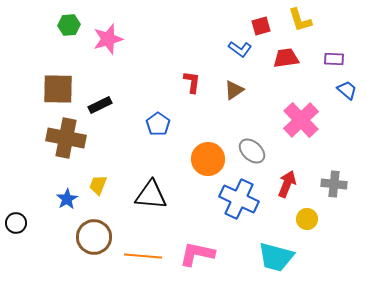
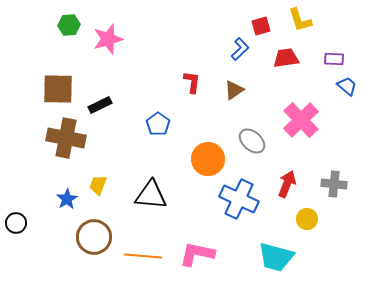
blue L-shape: rotated 80 degrees counterclockwise
blue trapezoid: moved 4 px up
gray ellipse: moved 10 px up
